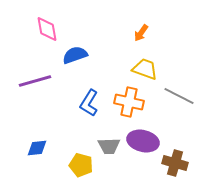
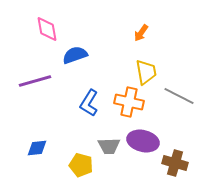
yellow trapezoid: moved 1 px right, 3 px down; rotated 60 degrees clockwise
